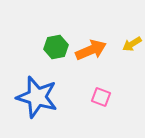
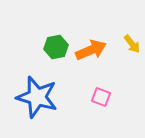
yellow arrow: rotated 96 degrees counterclockwise
